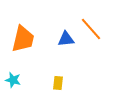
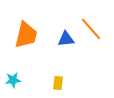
orange trapezoid: moved 3 px right, 4 px up
cyan star: rotated 21 degrees counterclockwise
